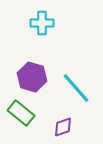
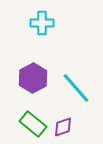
purple hexagon: moved 1 px right, 1 px down; rotated 16 degrees clockwise
green rectangle: moved 12 px right, 11 px down
